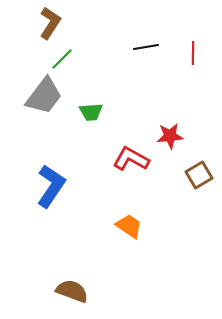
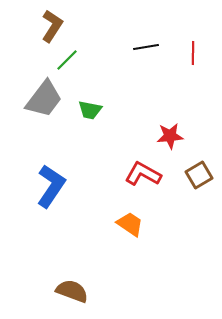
brown L-shape: moved 2 px right, 3 px down
green line: moved 5 px right, 1 px down
gray trapezoid: moved 3 px down
green trapezoid: moved 1 px left, 2 px up; rotated 15 degrees clockwise
red L-shape: moved 12 px right, 15 px down
orange trapezoid: moved 1 px right, 2 px up
